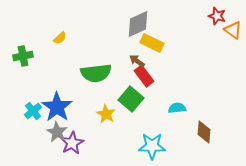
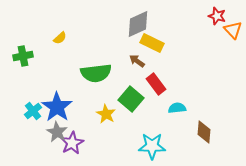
orange triangle: rotated 12 degrees clockwise
red rectangle: moved 12 px right, 8 px down
